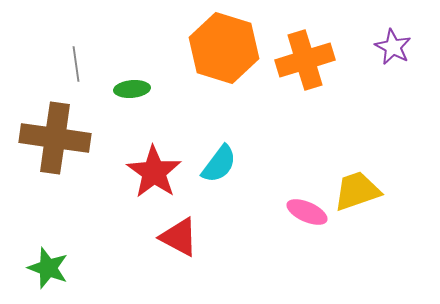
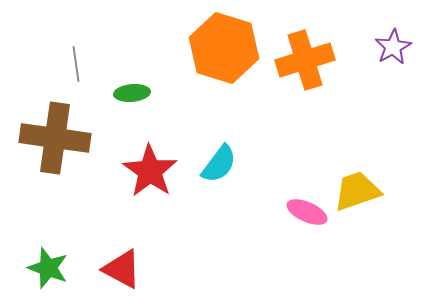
purple star: rotated 15 degrees clockwise
green ellipse: moved 4 px down
red star: moved 4 px left, 1 px up
red triangle: moved 57 px left, 32 px down
